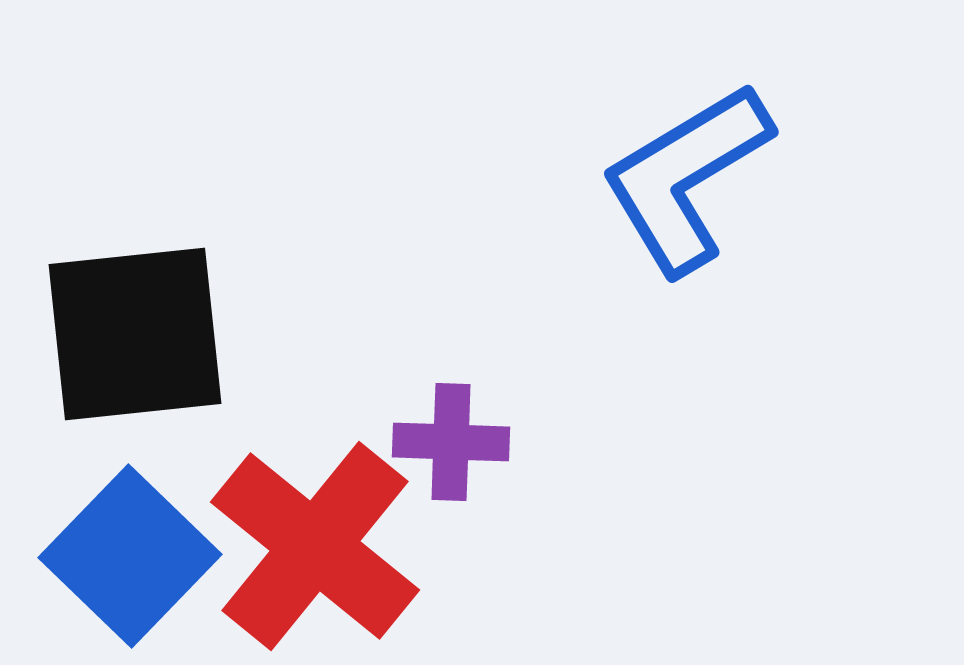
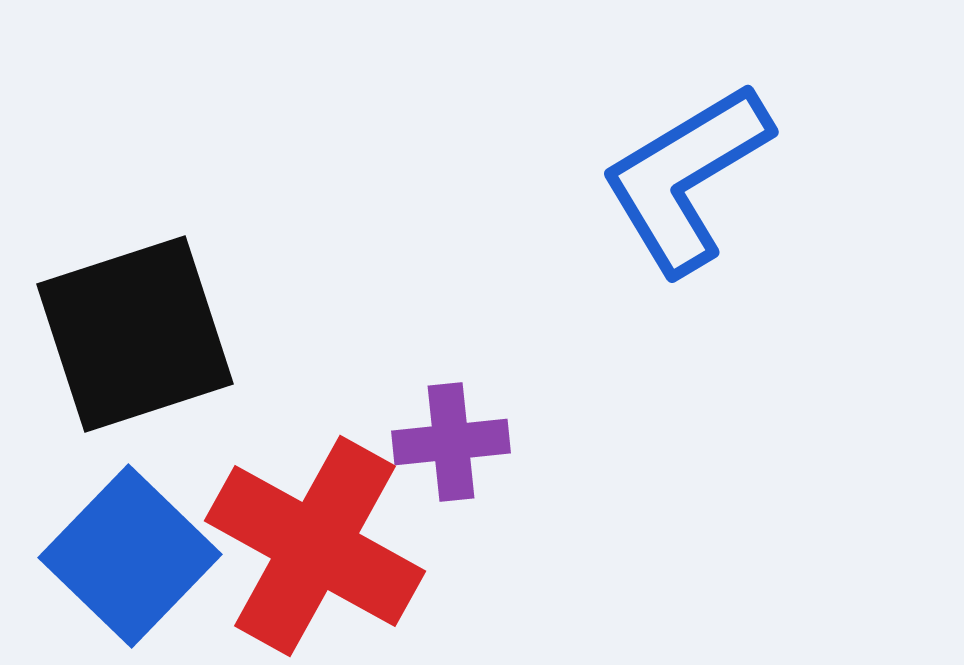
black square: rotated 12 degrees counterclockwise
purple cross: rotated 8 degrees counterclockwise
red cross: rotated 10 degrees counterclockwise
